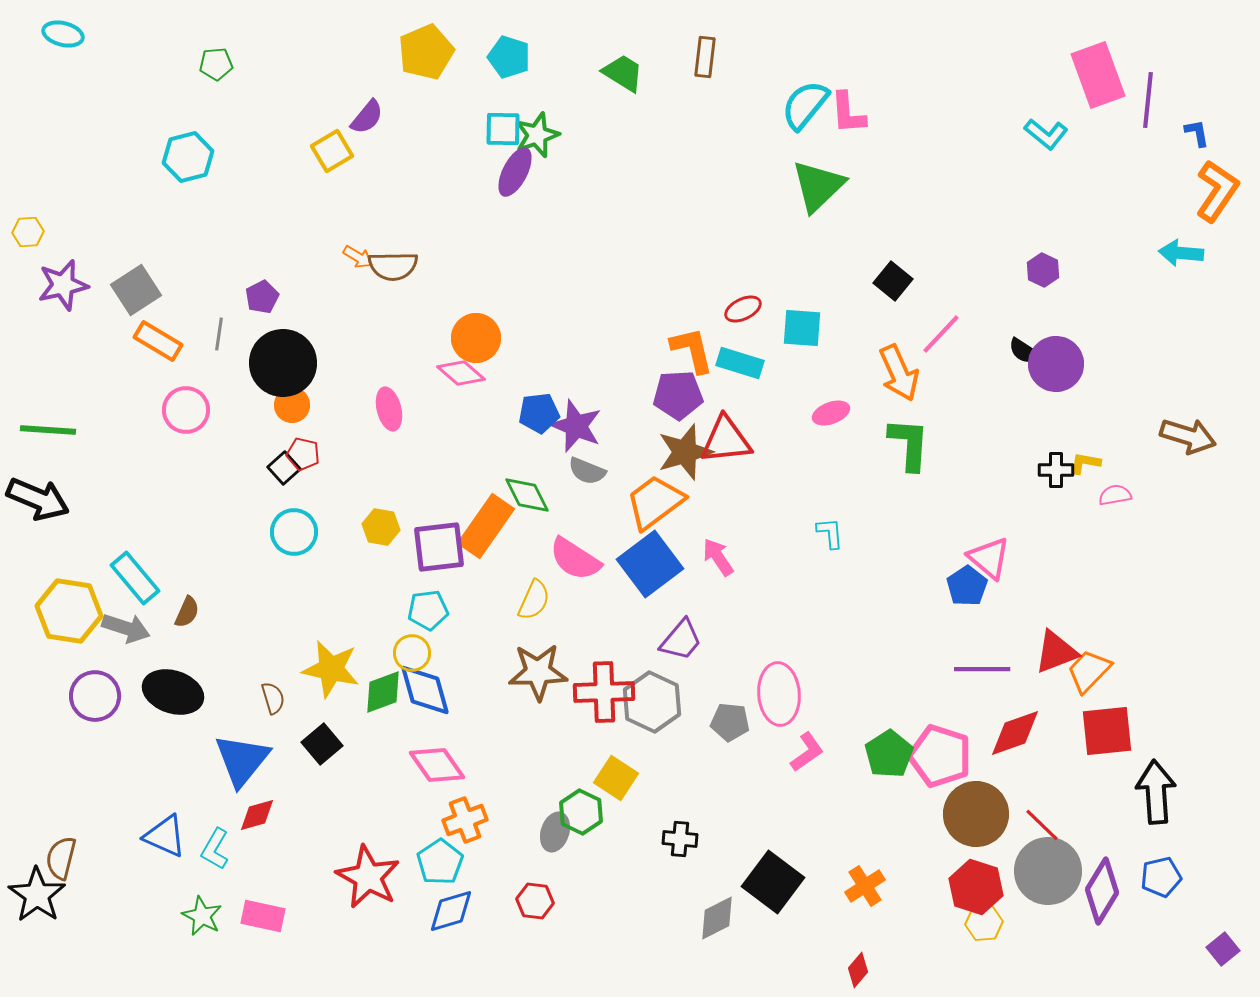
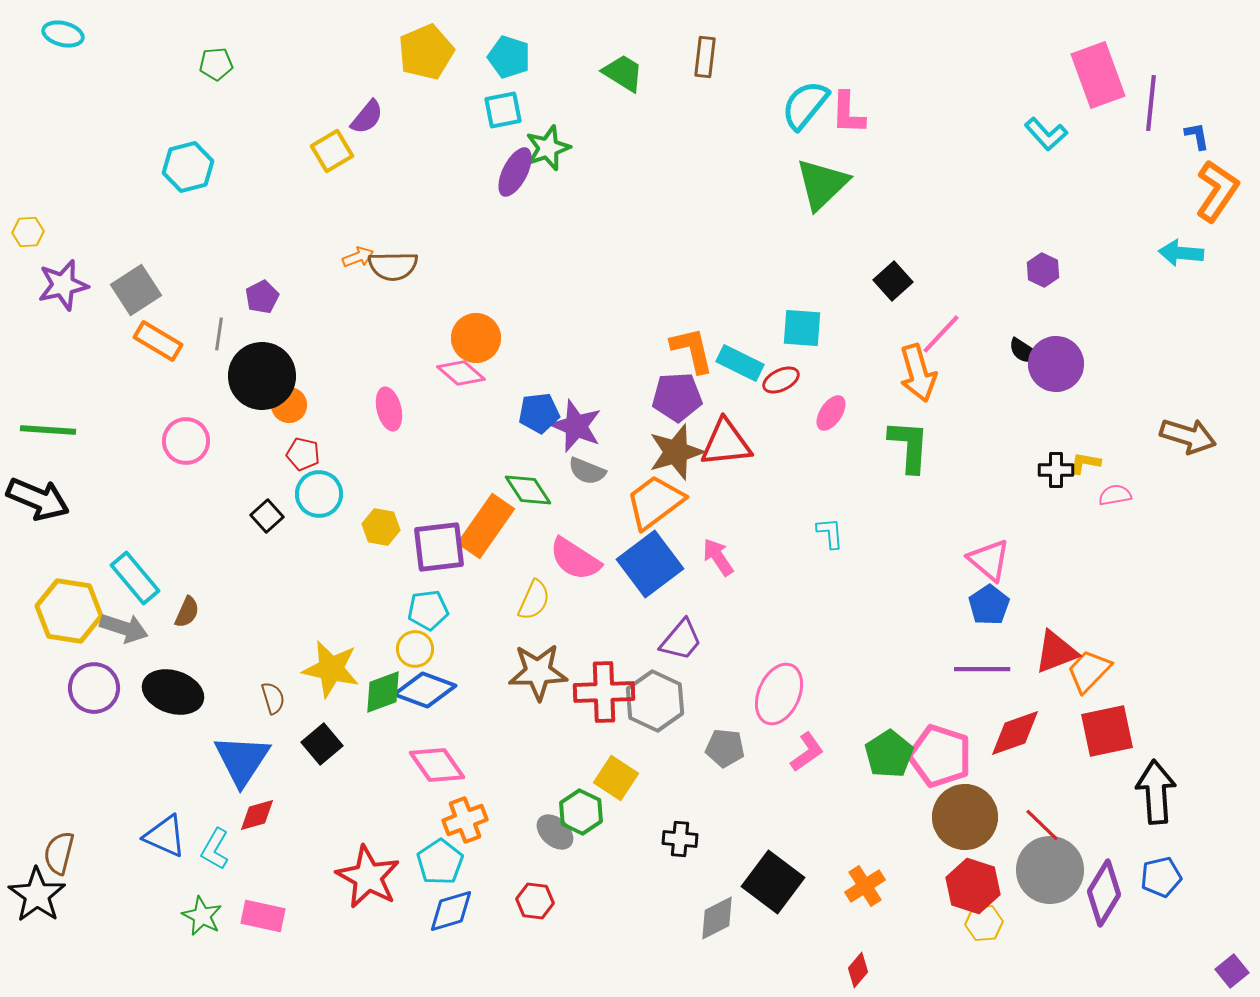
purple line at (1148, 100): moved 3 px right, 3 px down
pink L-shape at (848, 113): rotated 6 degrees clockwise
cyan square at (503, 129): moved 19 px up; rotated 12 degrees counterclockwise
blue L-shape at (1197, 133): moved 3 px down
cyan L-shape at (1046, 134): rotated 9 degrees clockwise
green star at (537, 135): moved 11 px right, 13 px down
cyan hexagon at (188, 157): moved 10 px down
green triangle at (818, 186): moved 4 px right, 2 px up
orange arrow at (358, 257): rotated 52 degrees counterclockwise
black square at (893, 281): rotated 9 degrees clockwise
red ellipse at (743, 309): moved 38 px right, 71 px down
black circle at (283, 363): moved 21 px left, 13 px down
cyan rectangle at (740, 363): rotated 9 degrees clockwise
orange arrow at (899, 373): moved 19 px right; rotated 8 degrees clockwise
purple pentagon at (678, 395): moved 1 px left, 2 px down
orange circle at (292, 405): moved 3 px left
pink circle at (186, 410): moved 31 px down
pink ellipse at (831, 413): rotated 36 degrees counterclockwise
red triangle at (726, 440): moved 3 px down
green L-shape at (909, 444): moved 2 px down
brown star at (685, 452): moved 9 px left
black square at (284, 468): moved 17 px left, 48 px down
green diamond at (527, 495): moved 1 px right, 5 px up; rotated 6 degrees counterclockwise
cyan circle at (294, 532): moved 25 px right, 38 px up
pink triangle at (989, 558): moved 2 px down
blue pentagon at (967, 586): moved 22 px right, 19 px down
gray arrow at (126, 628): moved 2 px left
yellow circle at (412, 653): moved 3 px right, 4 px up
blue diamond at (425, 690): rotated 54 degrees counterclockwise
pink ellipse at (779, 694): rotated 28 degrees clockwise
purple circle at (95, 696): moved 1 px left, 8 px up
gray hexagon at (652, 702): moved 3 px right, 1 px up
gray pentagon at (730, 722): moved 5 px left, 26 px down
red square at (1107, 731): rotated 6 degrees counterclockwise
blue triangle at (242, 760): rotated 6 degrees counterclockwise
brown circle at (976, 814): moved 11 px left, 3 px down
gray ellipse at (555, 832): rotated 66 degrees counterclockwise
brown semicircle at (61, 858): moved 2 px left, 5 px up
gray circle at (1048, 871): moved 2 px right, 1 px up
red hexagon at (976, 887): moved 3 px left, 1 px up
purple diamond at (1102, 891): moved 2 px right, 2 px down
purple square at (1223, 949): moved 9 px right, 22 px down
